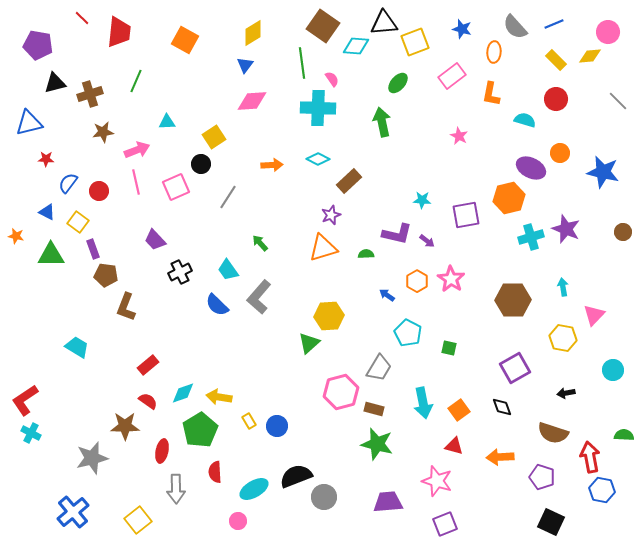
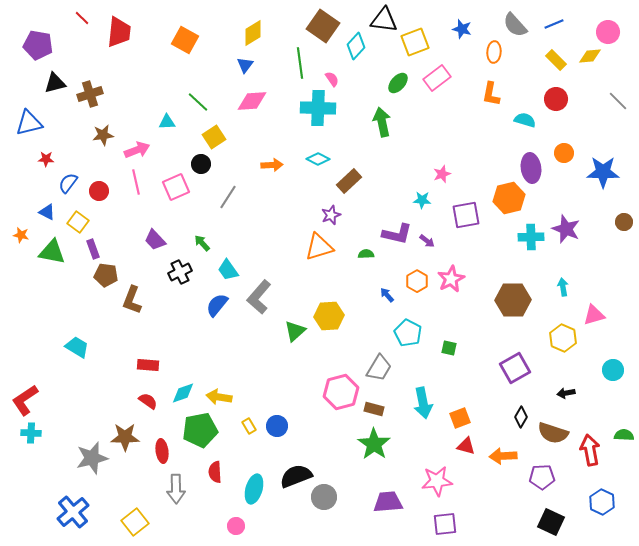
black triangle at (384, 23): moved 3 px up; rotated 12 degrees clockwise
gray semicircle at (515, 27): moved 2 px up
cyan diamond at (356, 46): rotated 52 degrees counterclockwise
green line at (302, 63): moved 2 px left
pink rectangle at (452, 76): moved 15 px left, 2 px down
green line at (136, 81): moved 62 px right, 21 px down; rotated 70 degrees counterclockwise
brown star at (103, 132): moved 3 px down
pink star at (459, 136): moved 17 px left, 38 px down; rotated 24 degrees clockwise
orange circle at (560, 153): moved 4 px right
purple ellipse at (531, 168): rotated 56 degrees clockwise
blue star at (603, 172): rotated 12 degrees counterclockwise
brown circle at (623, 232): moved 1 px right, 10 px up
orange star at (16, 236): moved 5 px right, 1 px up
cyan cross at (531, 237): rotated 15 degrees clockwise
green arrow at (260, 243): moved 58 px left
orange triangle at (323, 248): moved 4 px left, 1 px up
green triangle at (51, 255): moved 1 px right, 3 px up; rotated 12 degrees clockwise
pink star at (451, 279): rotated 12 degrees clockwise
blue arrow at (387, 295): rotated 14 degrees clockwise
blue semicircle at (217, 305): rotated 85 degrees clockwise
brown L-shape at (126, 307): moved 6 px right, 7 px up
pink triangle at (594, 315): rotated 30 degrees clockwise
yellow hexagon at (563, 338): rotated 12 degrees clockwise
green triangle at (309, 343): moved 14 px left, 12 px up
red rectangle at (148, 365): rotated 45 degrees clockwise
black diamond at (502, 407): moved 19 px right, 10 px down; rotated 50 degrees clockwise
orange square at (459, 410): moved 1 px right, 8 px down; rotated 15 degrees clockwise
yellow rectangle at (249, 421): moved 5 px down
brown star at (125, 426): moved 11 px down
green pentagon at (200, 430): rotated 20 degrees clockwise
cyan cross at (31, 433): rotated 24 degrees counterclockwise
green star at (377, 444): moved 3 px left; rotated 20 degrees clockwise
red triangle at (454, 446): moved 12 px right
red ellipse at (162, 451): rotated 20 degrees counterclockwise
orange arrow at (500, 457): moved 3 px right, 1 px up
red arrow at (590, 457): moved 7 px up
purple pentagon at (542, 477): rotated 20 degrees counterclockwise
pink star at (437, 481): rotated 24 degrees counterclockwise
cyan ellipse at (254, 489): rotated 44 degrees counterclockwise
blue hexagon at (602, 490): moved 12 px down; rotated 15 degrees clockwise
yellow square at (138, 520): moved 3 px left, 2 px down
pink circle at (238, 521): moved 2 px left, 5 px down
purple square at (445, 524): rotated 15 degrees clockwise
